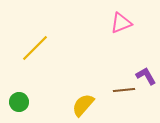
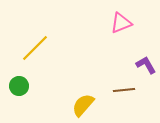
purple L-shape: moved 11 px up
green circle: moved 16 px up
